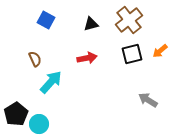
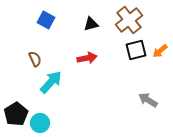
black square: moved 4 px right, 4 px up
cyan circle: moved 1 px right, 1 px up
